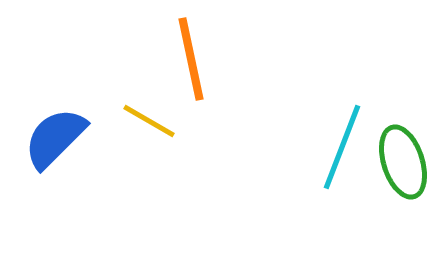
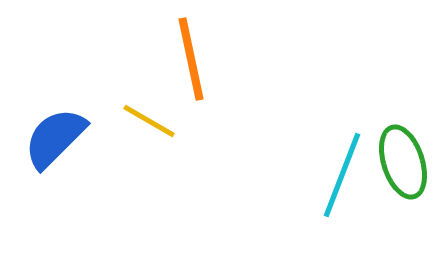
cyan line: moved 28 px down
